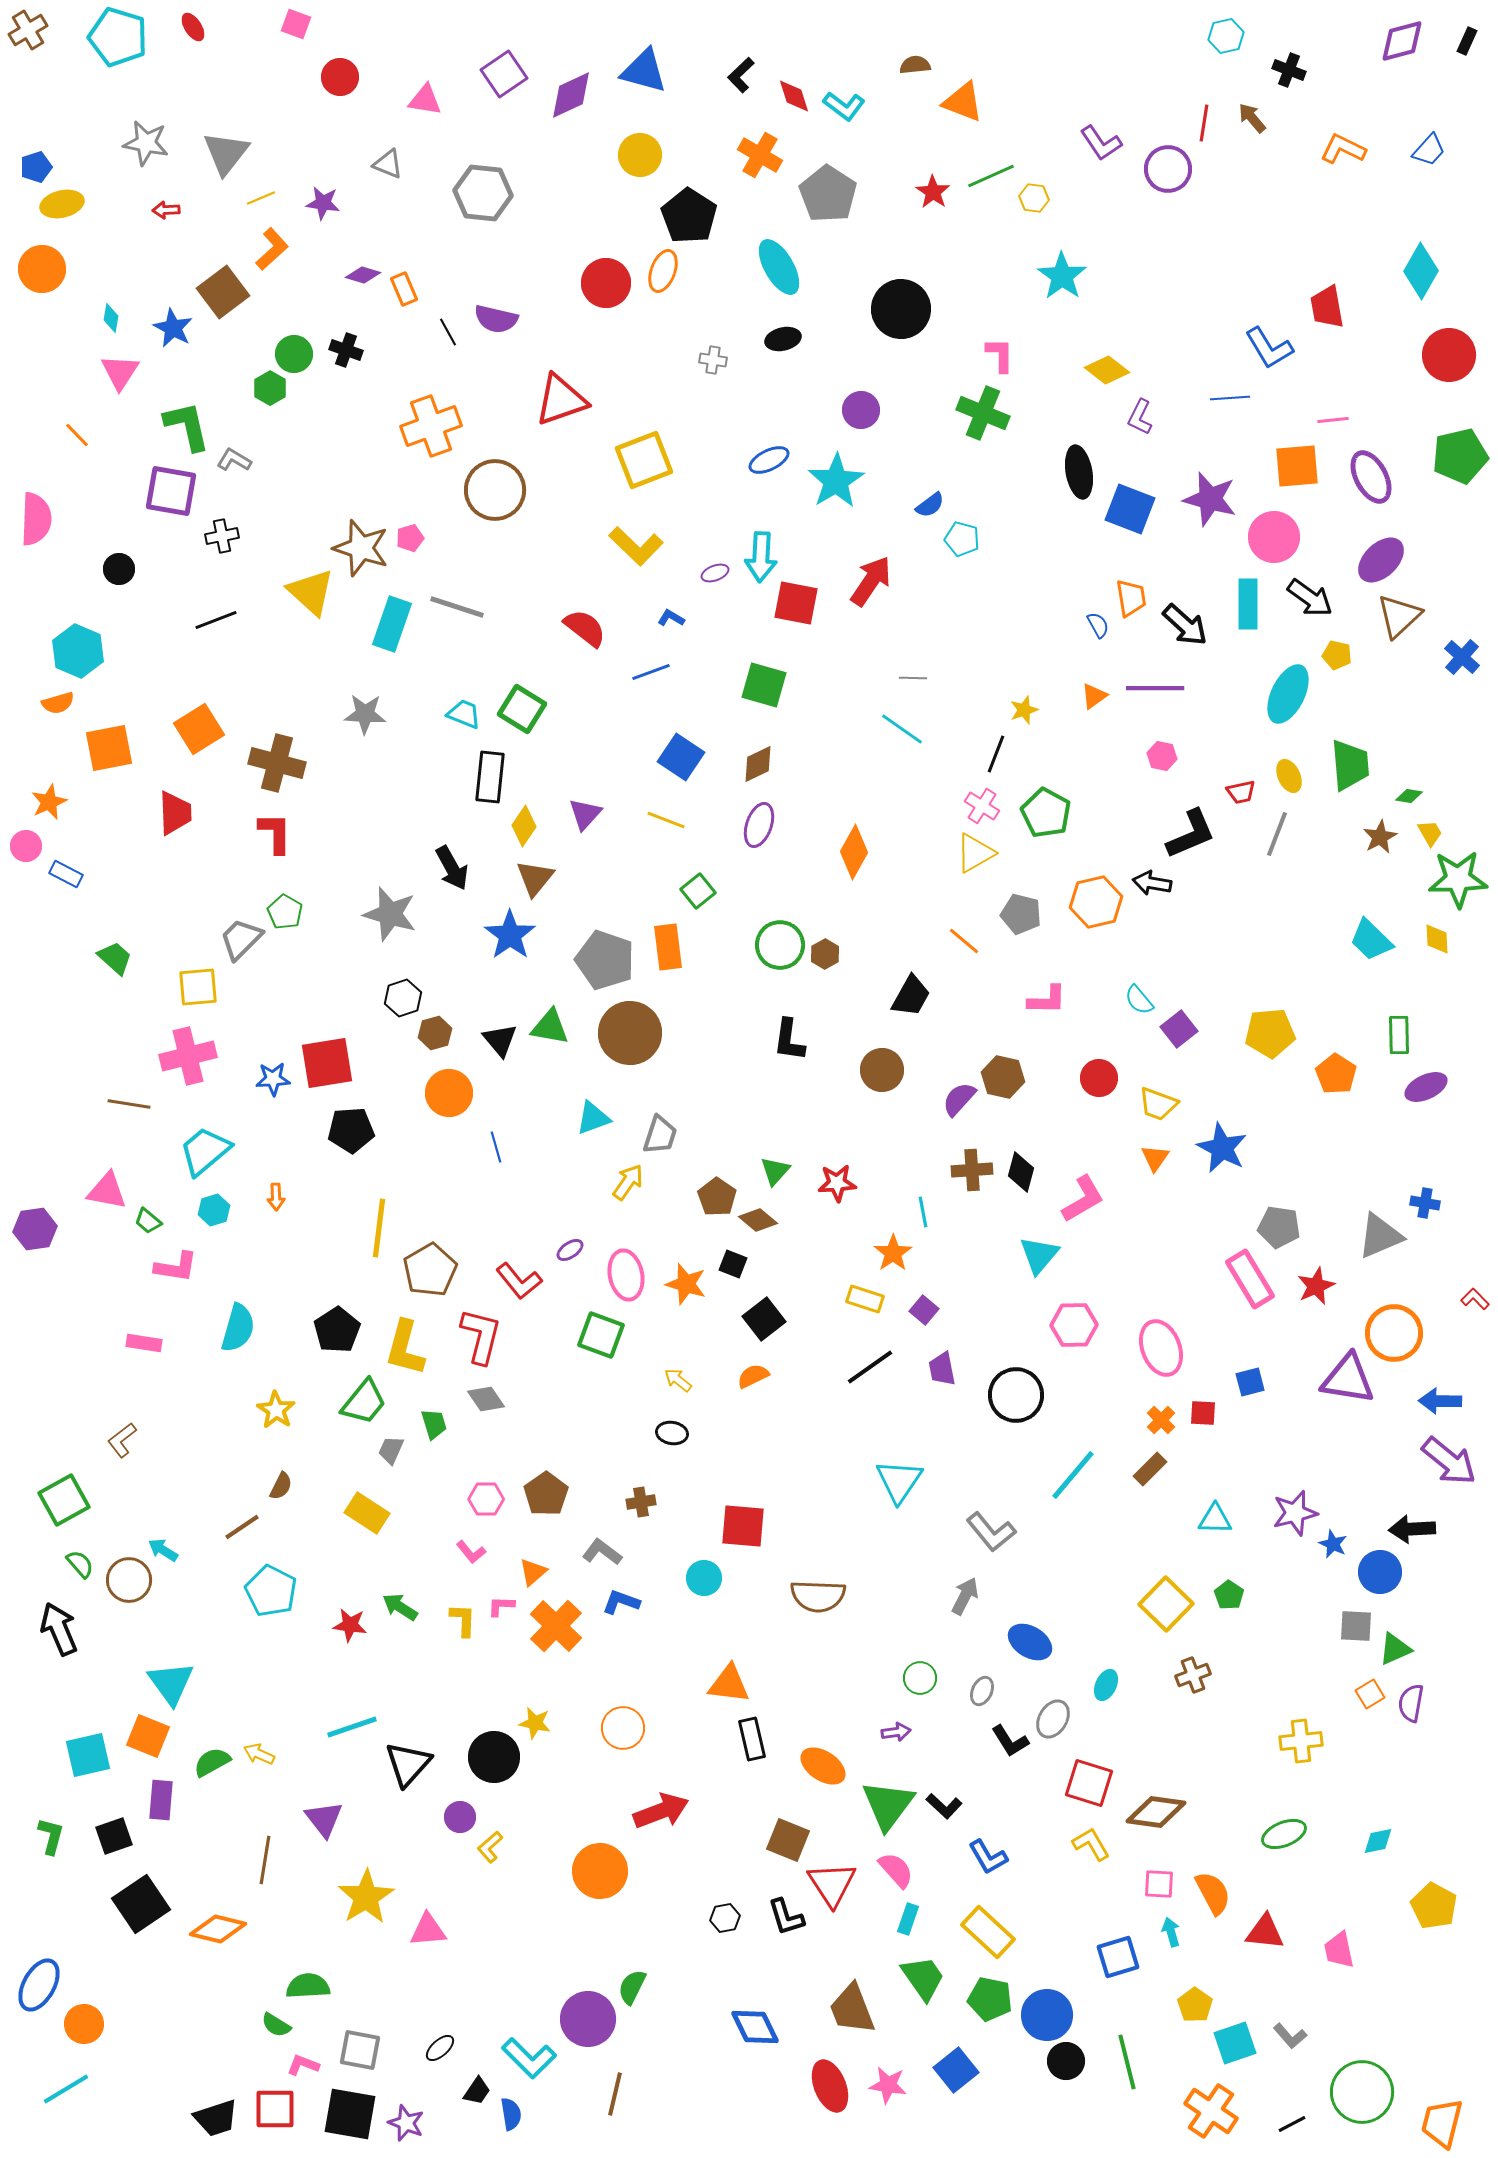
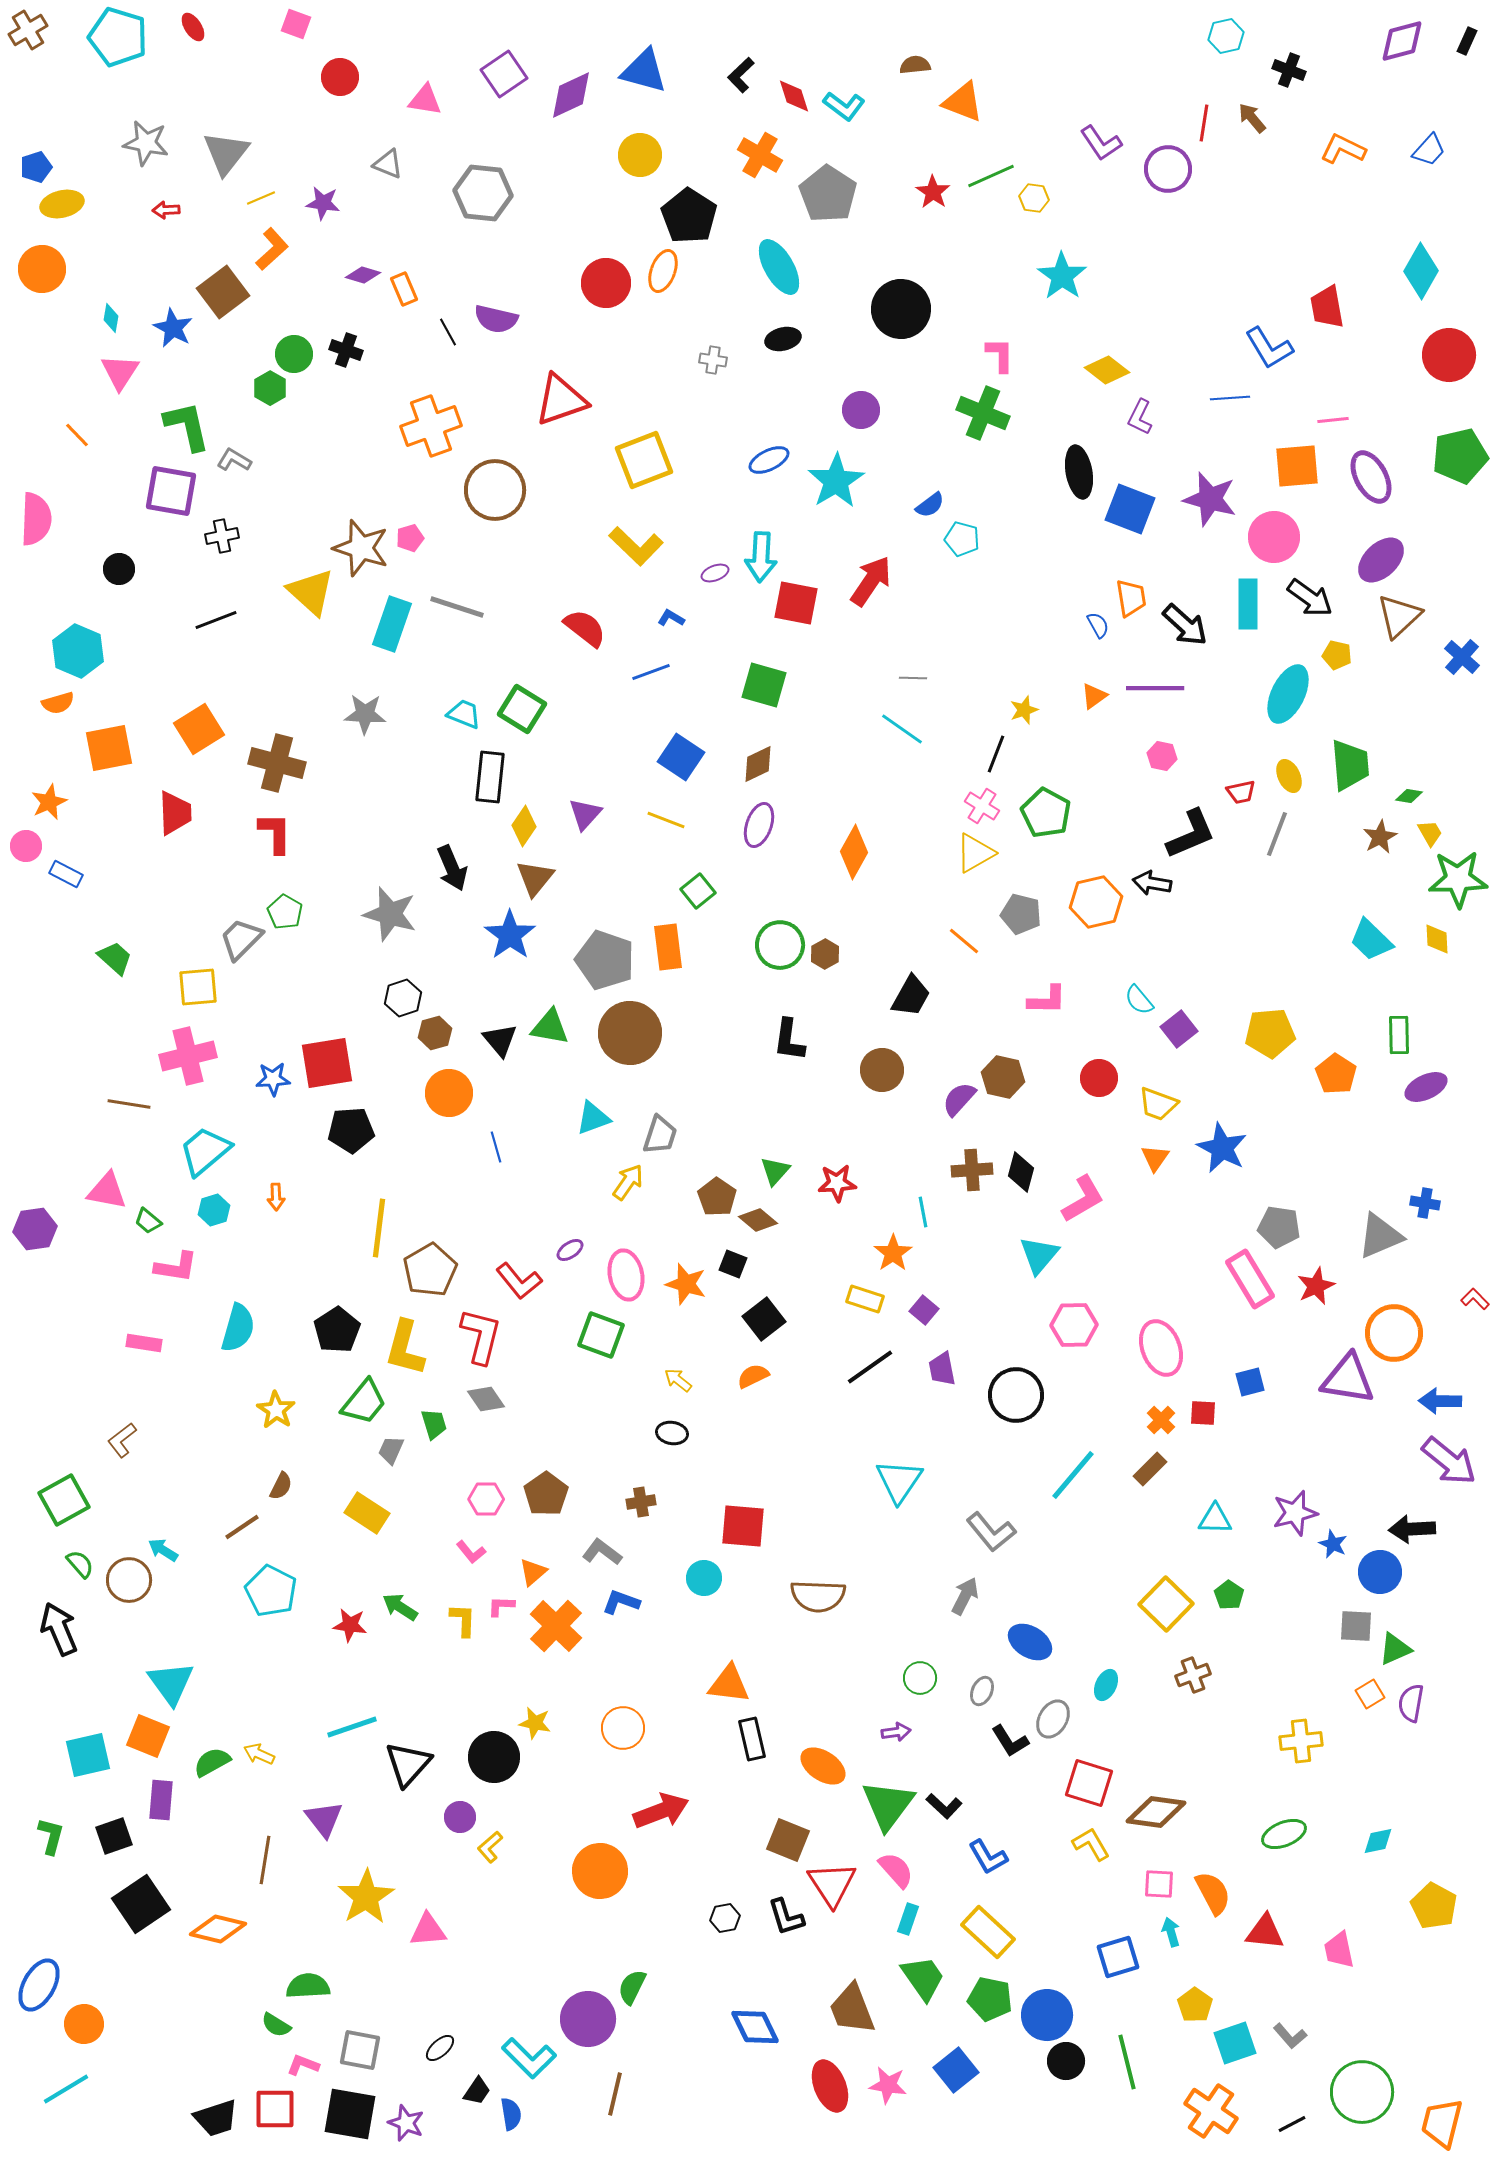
black arrow at (452, 868): rotated 6 degrees clockwise
